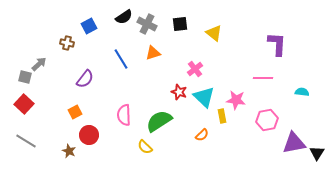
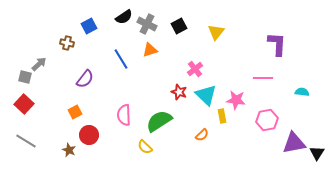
black square: moved 1 px left, 2 px down; rotated 21 degrees counterclockwise
yellow triangle: moved 2 px right, 1 px up; rotated 30 degrees clockwise
orange triangle: moved 3 px left, 3 px up
cyan triangle: moved 2 px right, 2 px up
brown star: moved 1 px up
